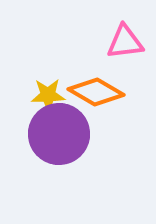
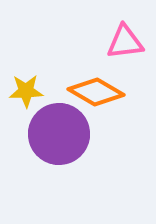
yellow star: moved 22 px left, 4 px up
